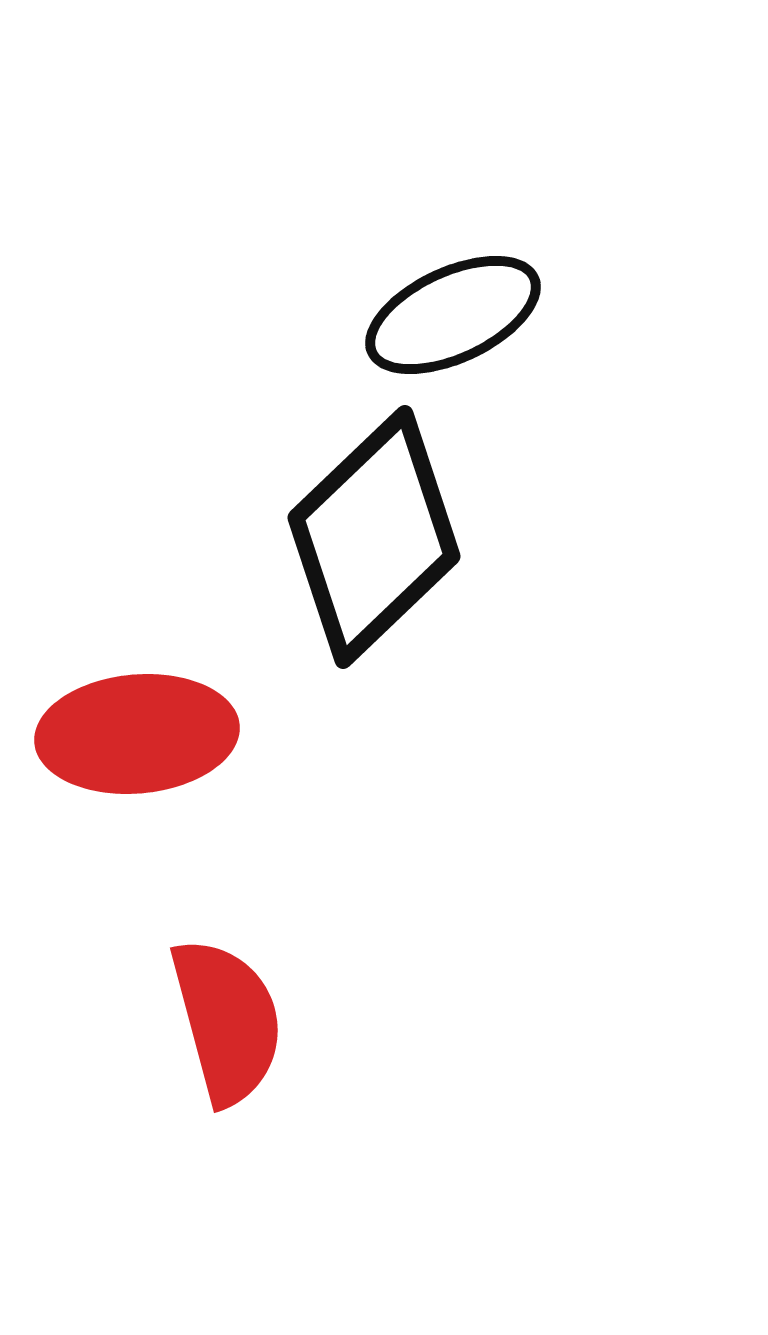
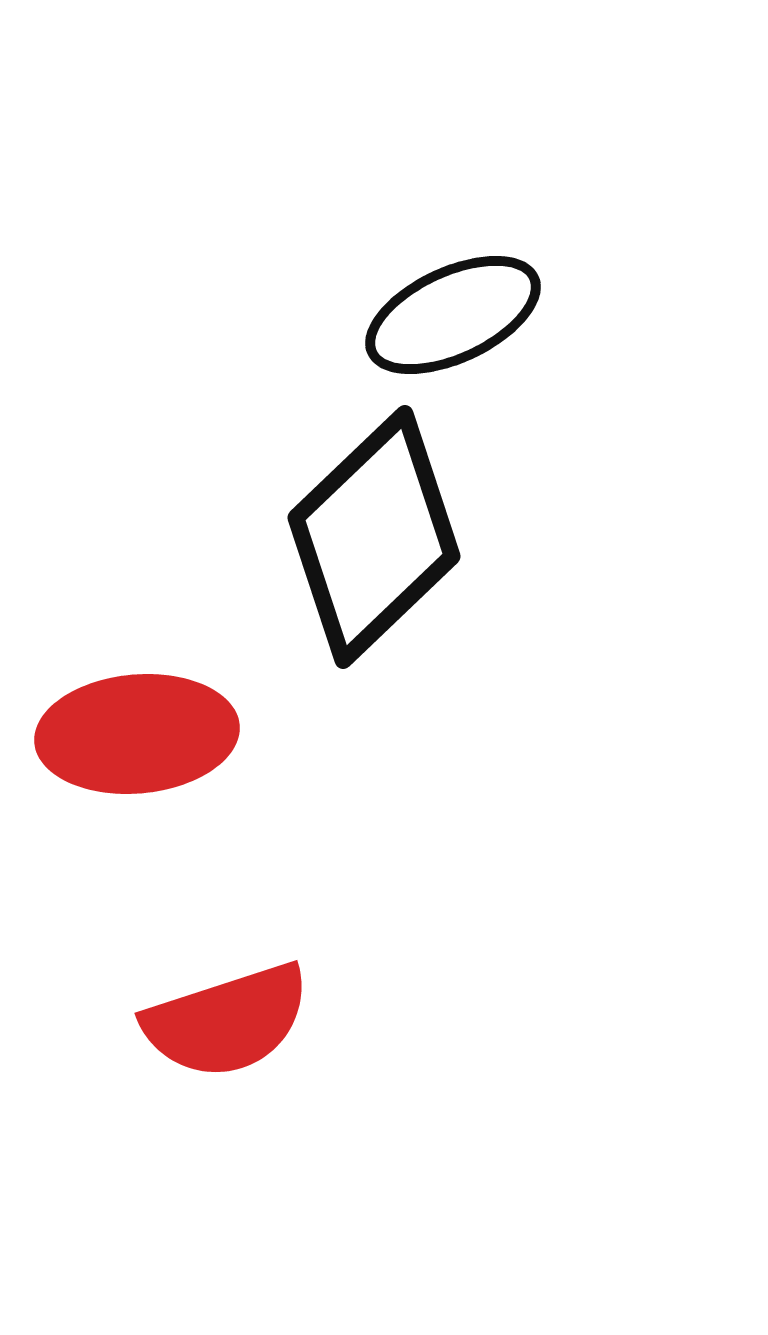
red semicircle: rotated 87 degrees clockwise
